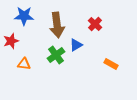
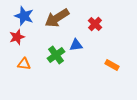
blue star: rotated 18 degrees clockwise
brown arrow: moved 7 px up; rotated 65 degrees clockwise
red star: moved 6 px right, 4 px up
blue triangle: rotated 24 degrees clockwise
orange rectangle: moved 1 px right, 1 px down
